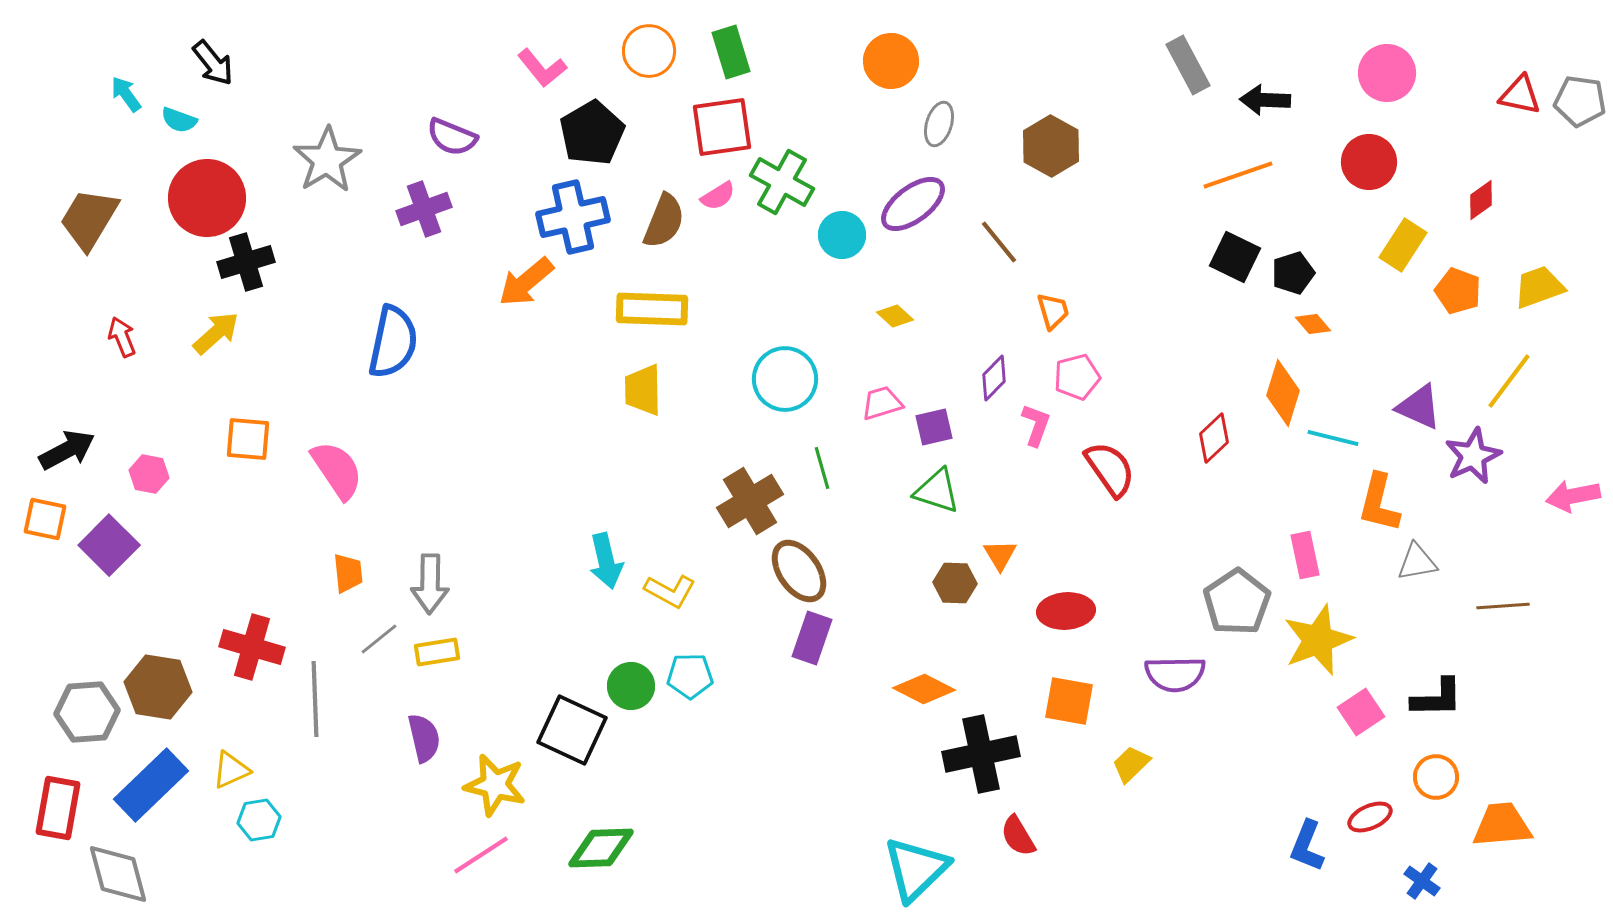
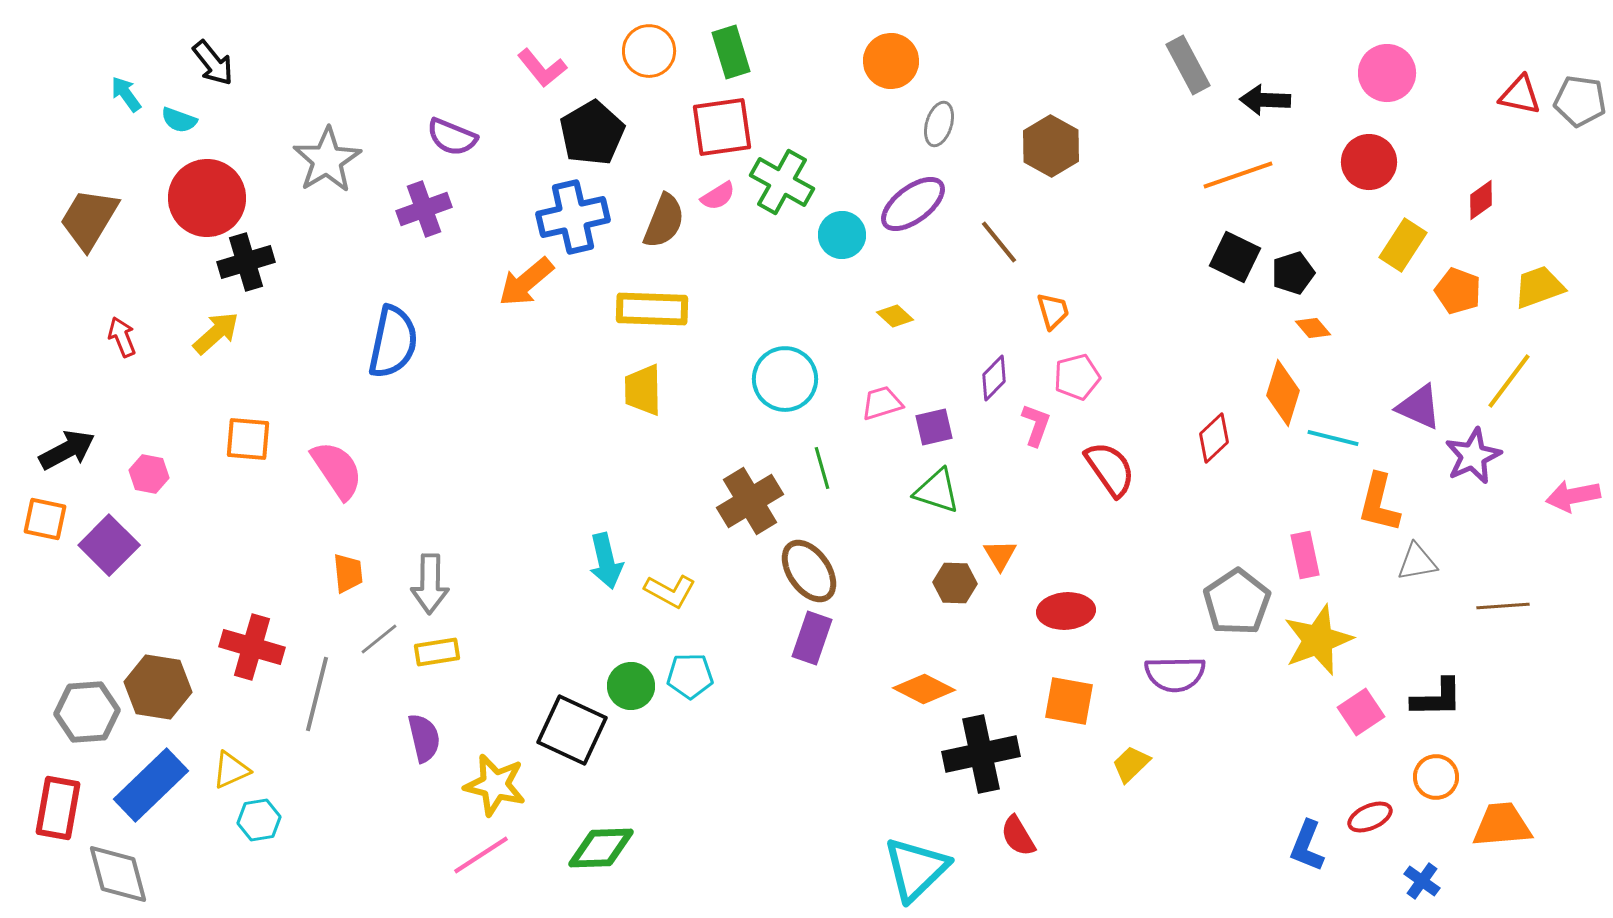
orange diamond at (1313, 324): moved 4 px down
brown ellipse at (799, 571): moved 10 px right
gray line at (315, 699): moved 2 px right, 5 px up; rotated 16 degrees clockwise
